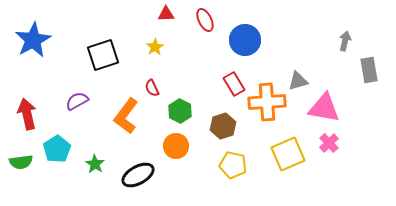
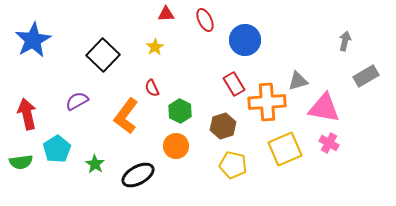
black square: rotated 28 degrees counterclockwise
gray rectangle: moved 3 px left, 6 px down; rotated 70 degrees clockwise
pink cross: rotated 18 degrees counterclockwise
yellow square: moved 3 px left, 5 px up
